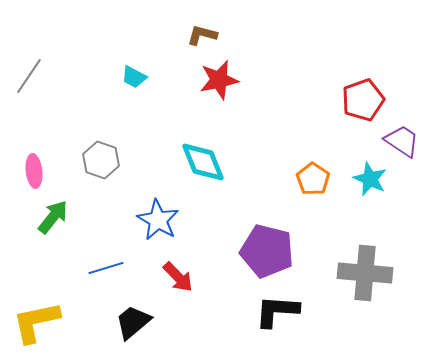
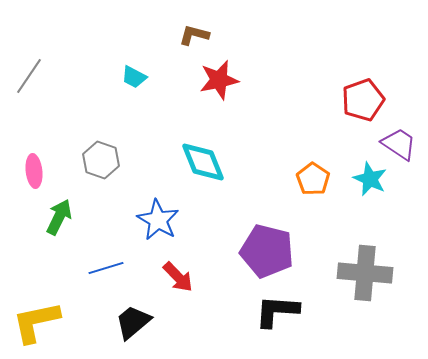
brown L-shape: moved 8 px left
purple trapezoid: moved 3 px left, 3 px down
green arrow: moved 6 px right; rotated 12 degrees counterclockwise
